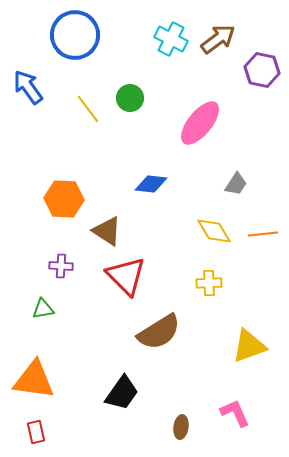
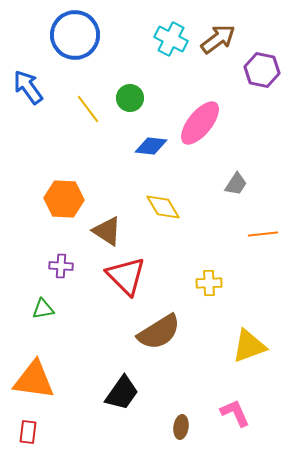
blue diamond: moved 38 px up
yellow diamond: moved 51 px left, 24 px up
red rectangle: moved 8 px left; rotated 20 degrees clockwise
